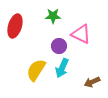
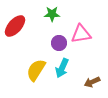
green star: moved 1 px left, 2 px up
red ellipse: rotated 25 degrees clockwise
pink triangle: rotated 35 degrees counterclockwise
purple circle: moved 3 px up
